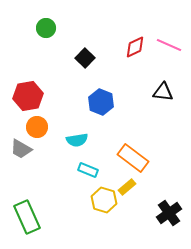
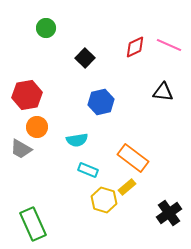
red hexagon: moved 1 px left, 1 px up
blue hexagon: rotated 25 degrees clockwise
green rectangle: moved 6 px right, 7 px down
